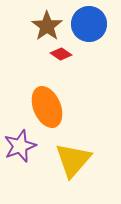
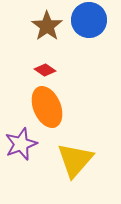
blue circle: moved 4 px up
red diamond: moved 16 px left, 16 px down
purple star: moved 1 px right, 2 px up
yellow triangle: moved 2 px right
